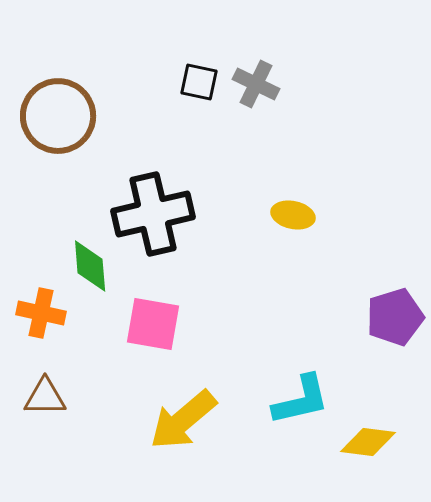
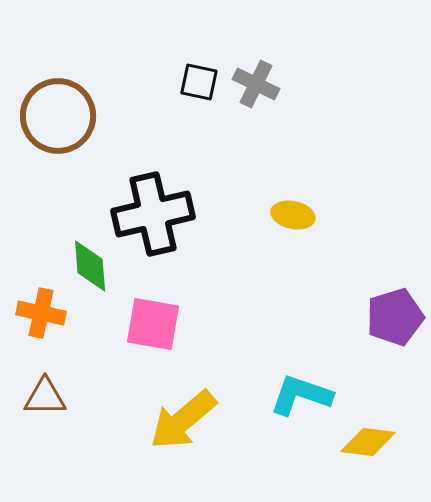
cyan L-shape: moved 5 px up; rotated 148 degrees counterclockwise
